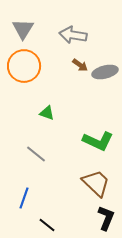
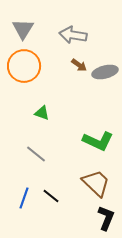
brown arrow: moved 1 px left
green triangle: moved 5 px left
black line: moved 4 px right, 29 px up
